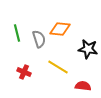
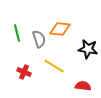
yellow line: moved 4 px left, 1 px up
